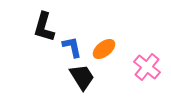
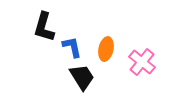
orange ellipse: moved 2 px right; rotated 40 degrees counterclockwise
pink cross: moved 5 px left, 5 px up
